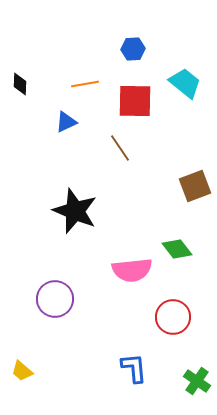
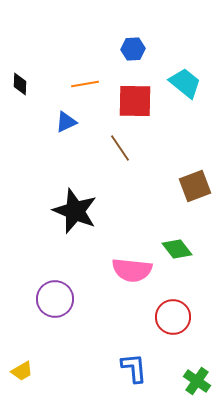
pink semicircle: rotated 12 degrees clockwise
yellow trapezoid: rotated 70 degrees counterclockwise
